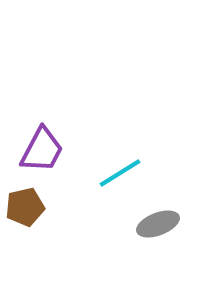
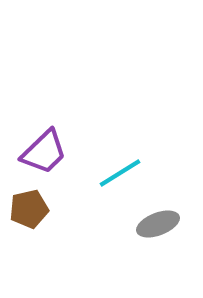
purple trapezoid: moved 2 px right, 2 px down; rotated 18 degrees clockwise
brown pentagon: moved 4 px right, 2 px down
